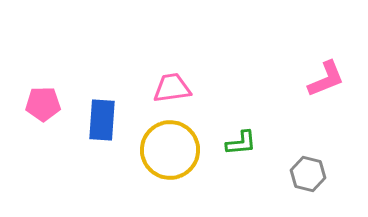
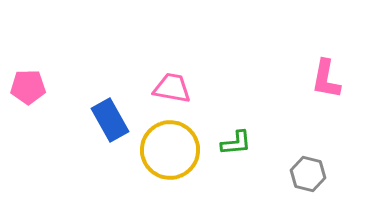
pink L-shape: rotated 123 degrees clockwise
pink trapezoid: rotated 18 degrees clockwise
pink pentagon: moved 15 px left, 17 px up
blue rectangle: moved 8 px right; rotated 33 degrees counterclockwise
green L-shape: moved 5 px left
